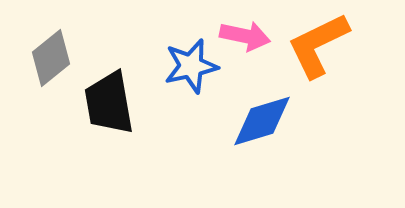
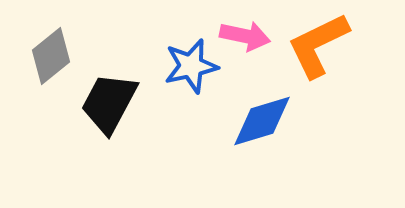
gray diamond: moved 2 px up
black trapezoid: rotated 38 degrees clockwise
